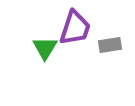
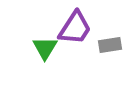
purple trapezoid: rotated 15 degrees clockwise
